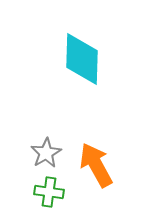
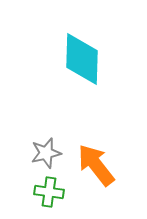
gray star: rotated 16 degrees clockwise
orange arrow: rotated 9 degrees counterclockwise
